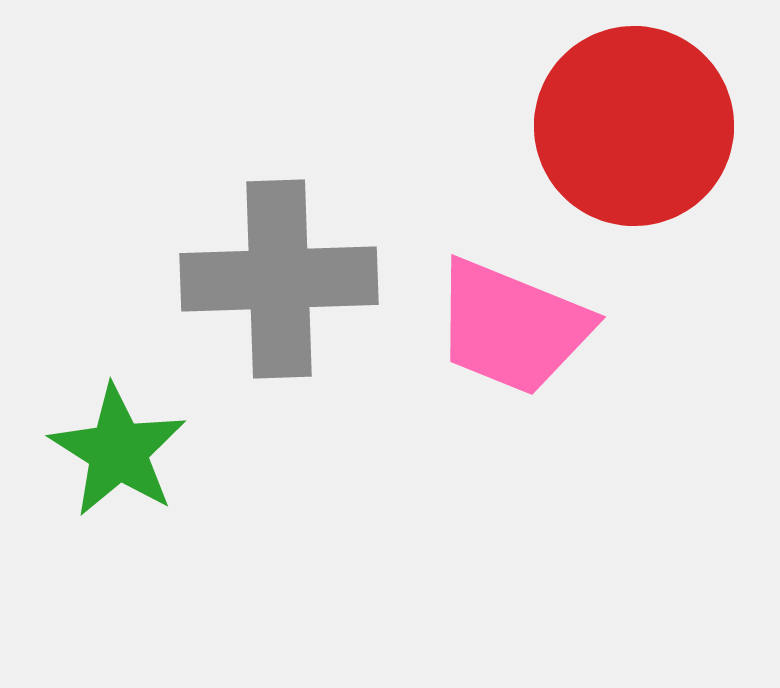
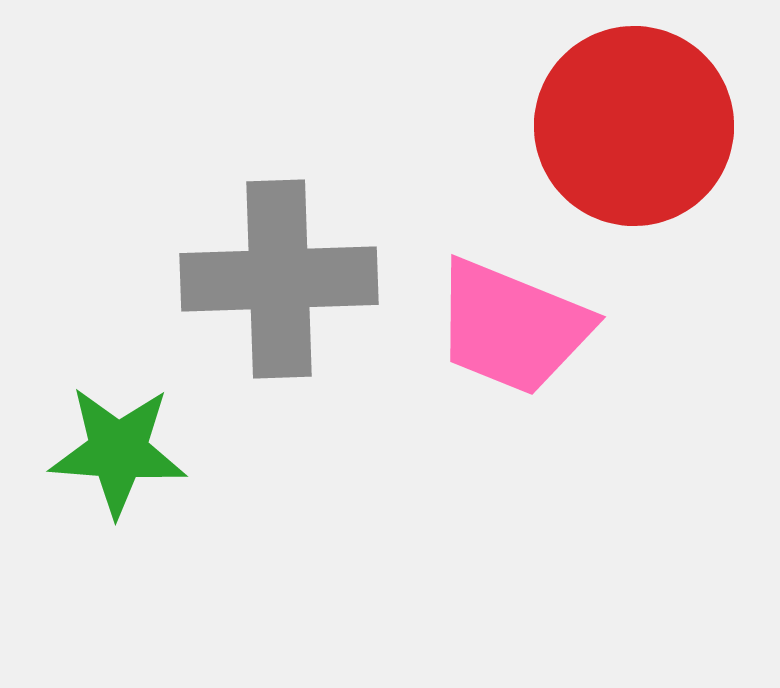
green star: rotated 28 degrees counterclockwise
